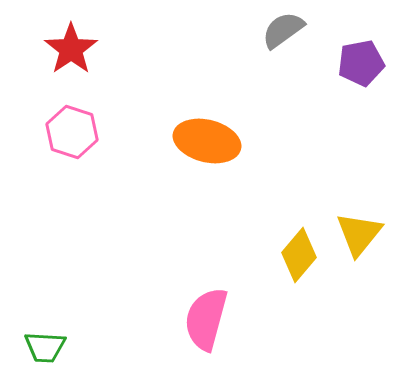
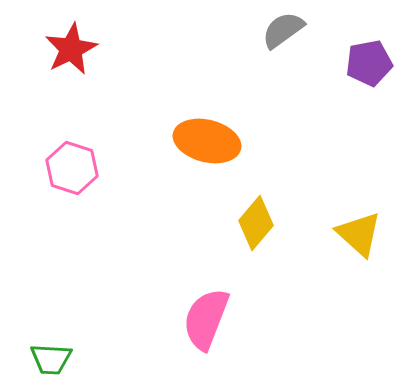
red star: rotated 8 degrees clockwise
purple pentagon: moved 8 px right
pink hexagon: moved 36 px down
yellow triangle: rotated 27 degrees counterclockwise
yellow diamond: moved 43 px left, 32 px up
pink semicircle: rotated 6 degrees clockwise
green trapezoid: moved 6 px right, 12 px down
